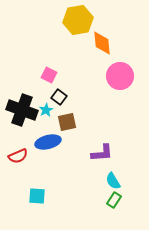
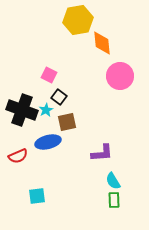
cyan square: rotated 12 degrees counterclockwise
green rectangle: rotated 35 degrees counterclockwise
